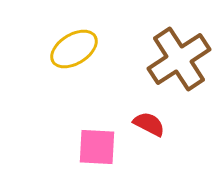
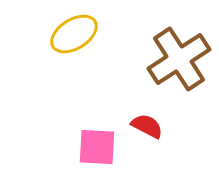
yellow ellipse: moved 15 px up
red semicircle: moved 2 px left, 2 px down
